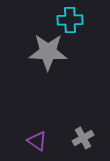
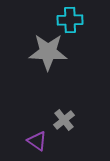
gray cross: moved 19 px left, 18 px up; rotated 10 degrees counterclockwise
